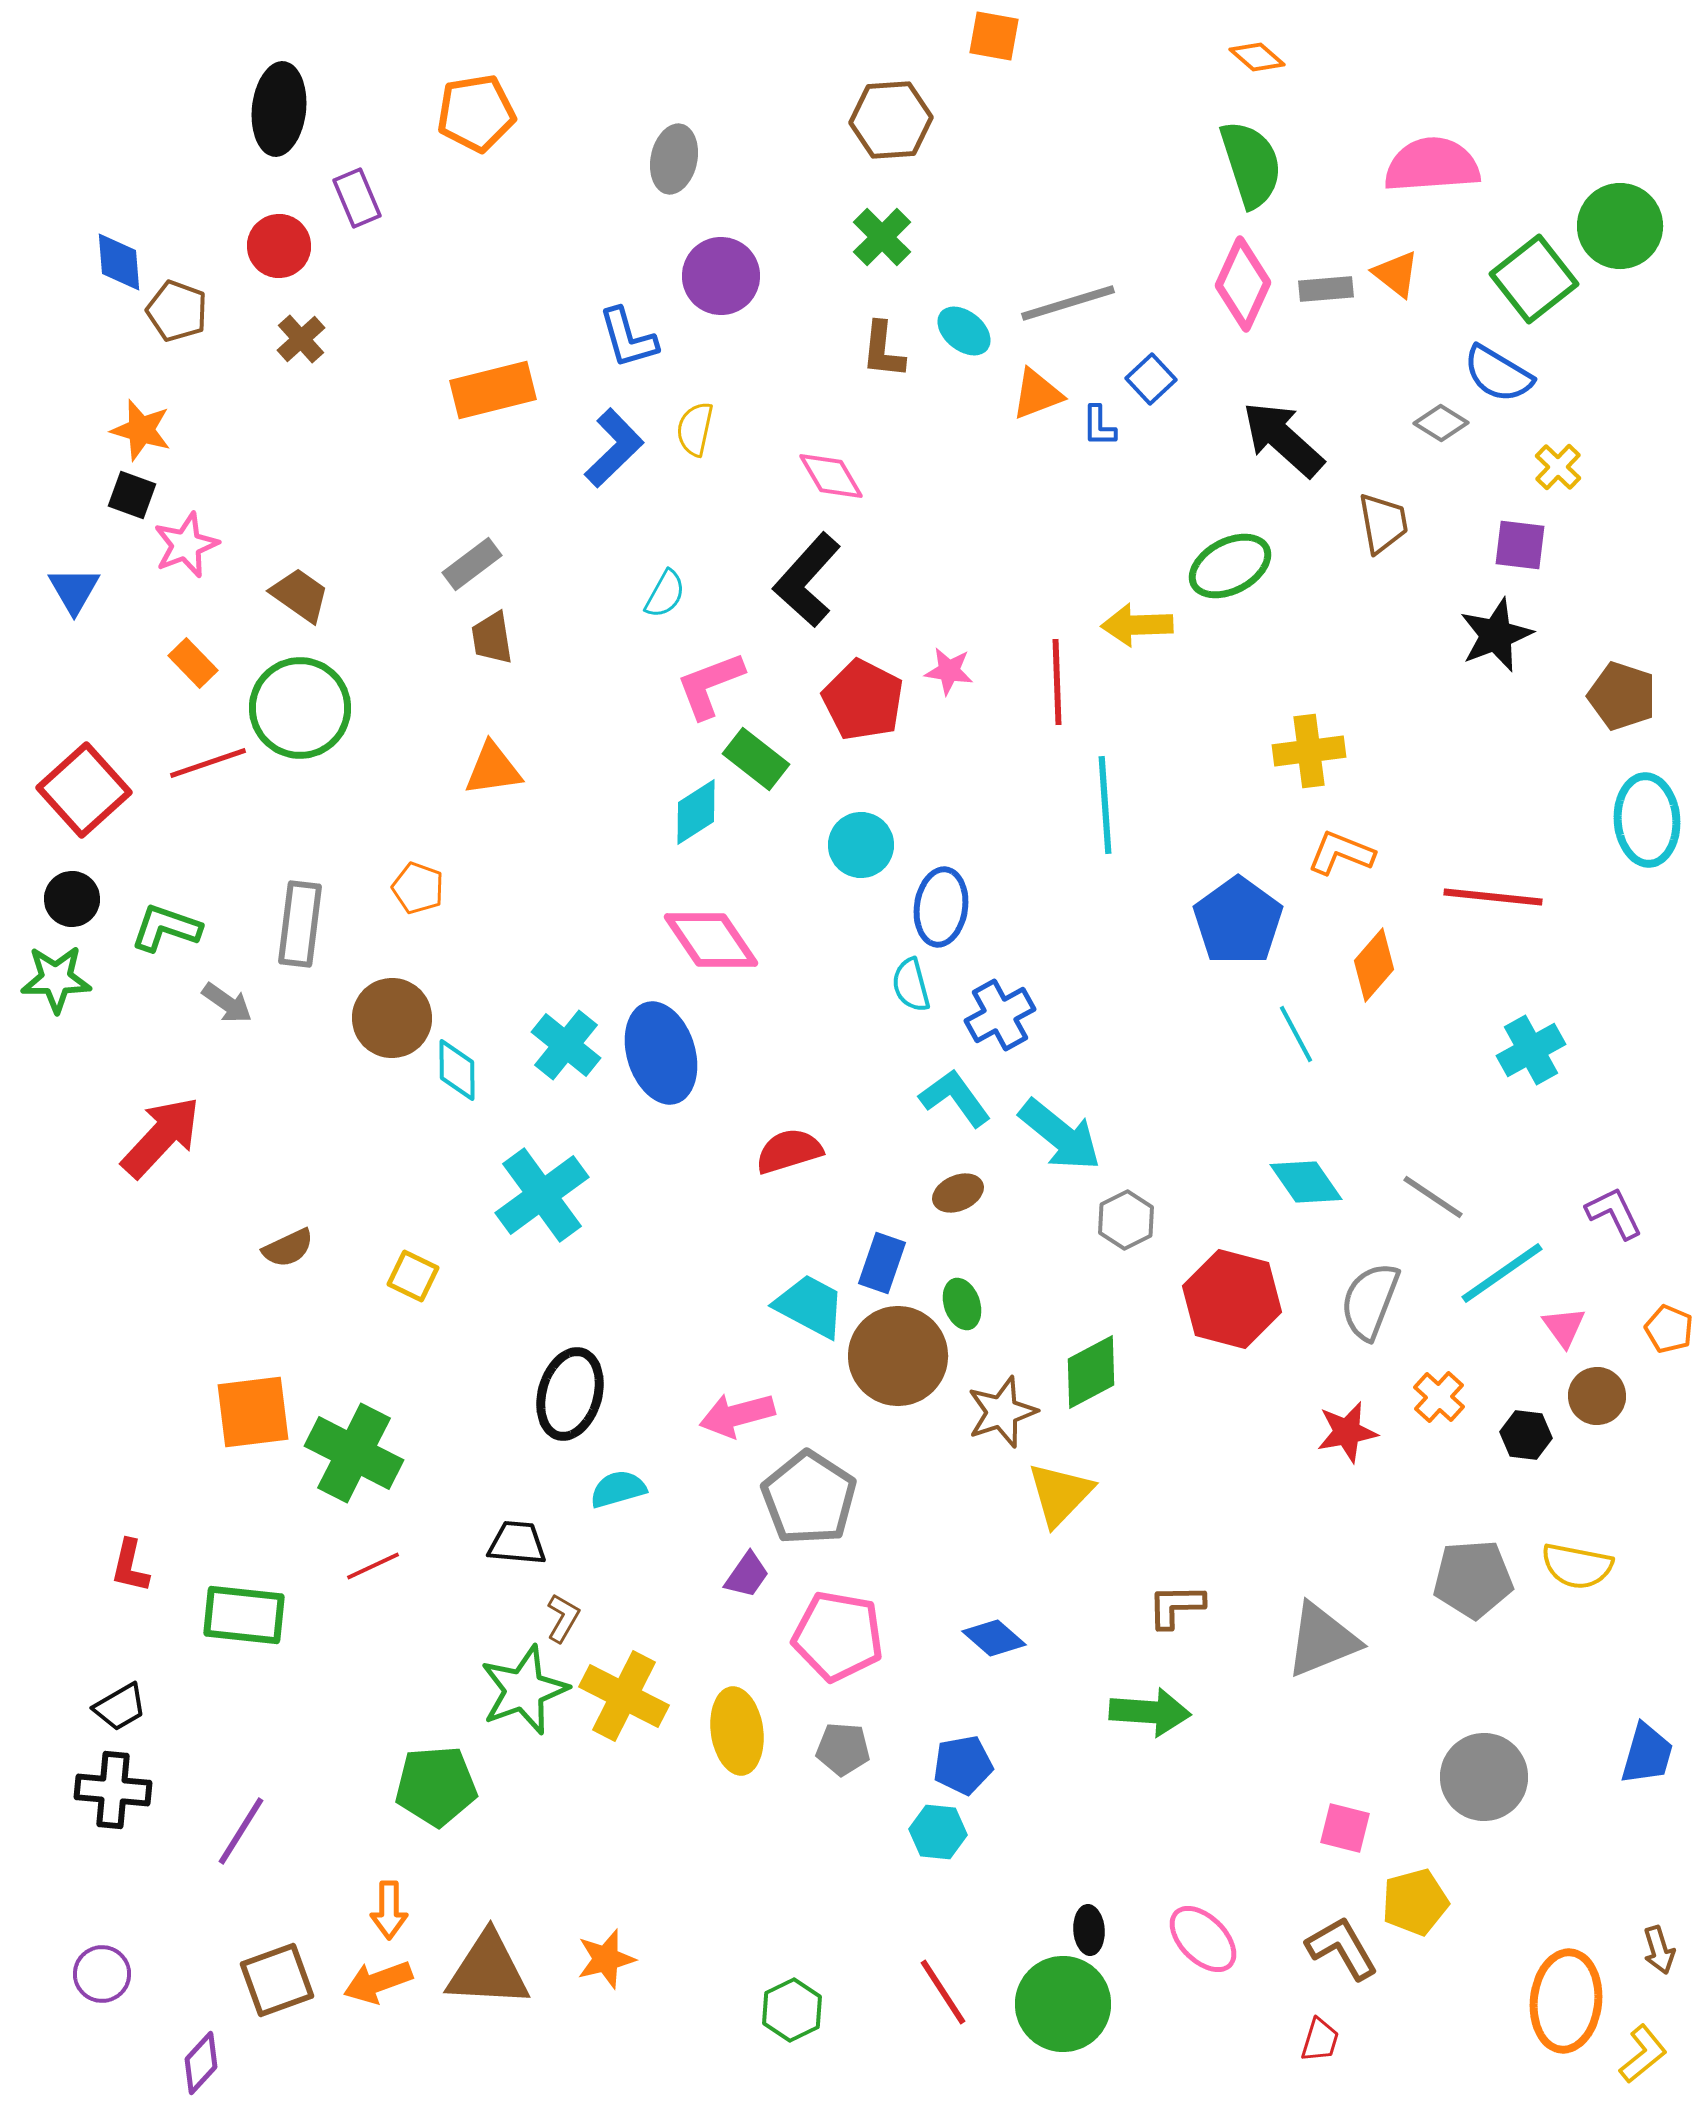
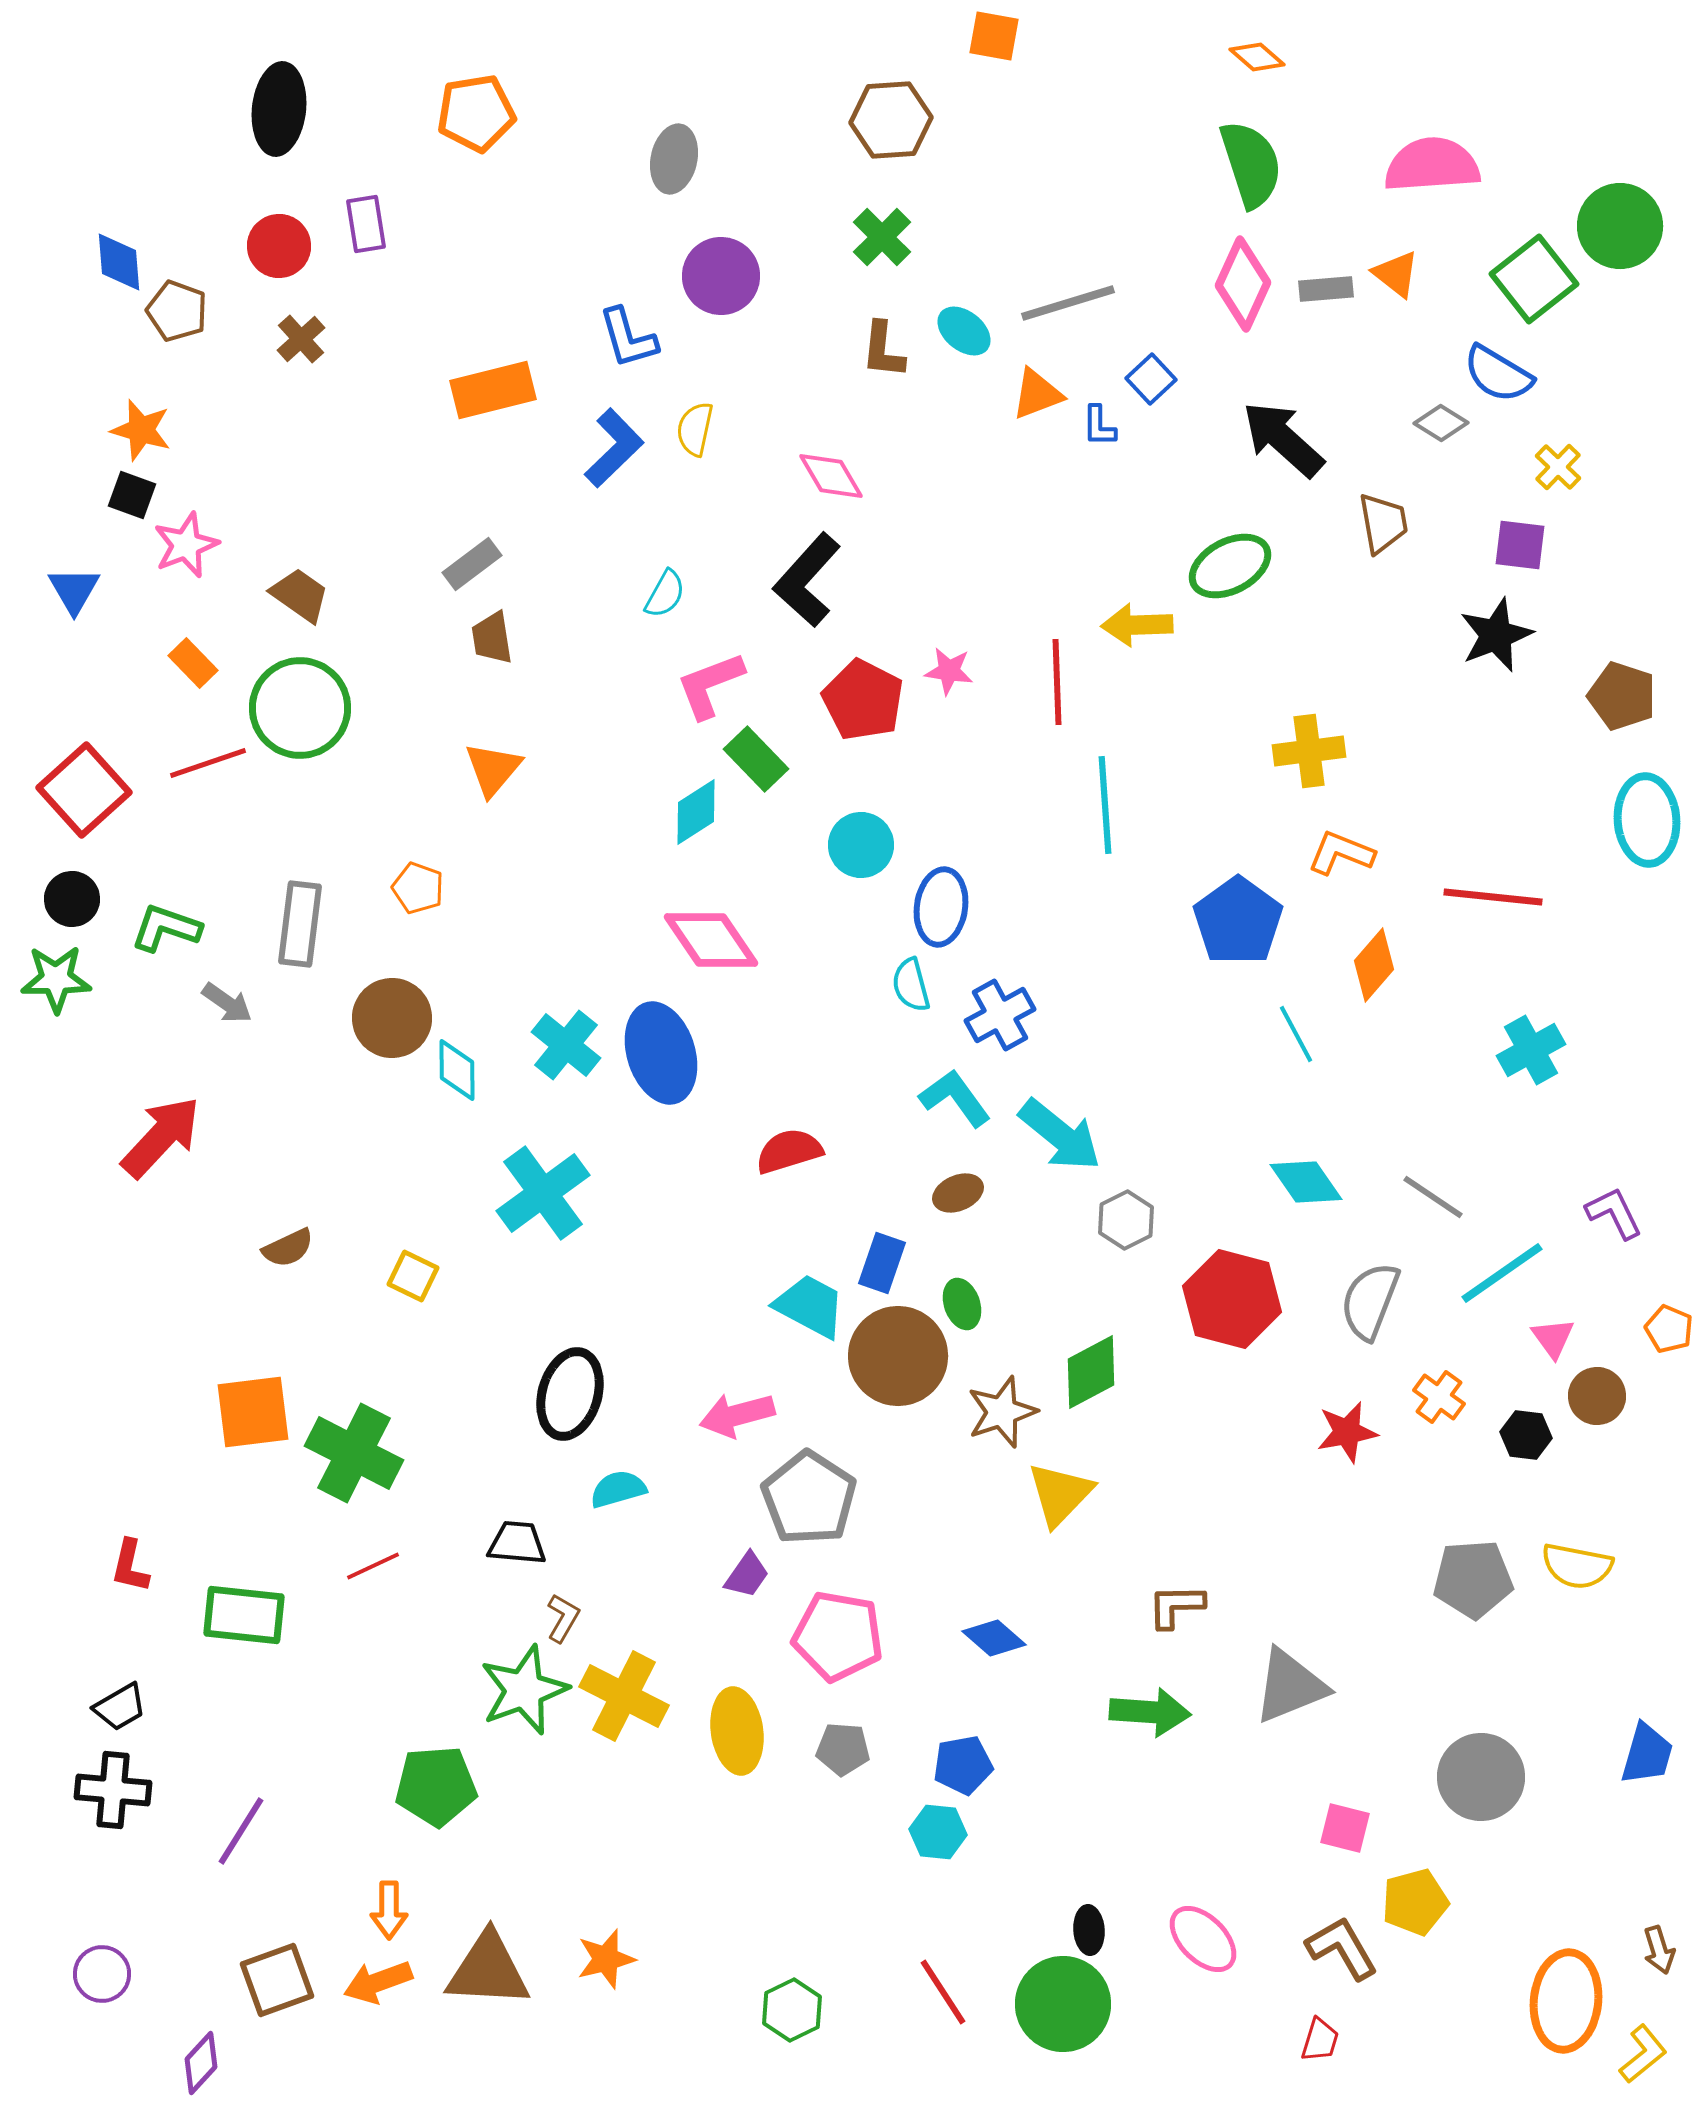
purple rectangle at (357, 198): moved 9 px right, 26 px down; rotated 14 degrees clockwise
green rectangle at (756, 759): rotated 8 degrees clockwise
orange triangle at (493, 769): rotated 42 degrees counterclockwise
cyan cross at (542, 1195): moved 1 px right, 2 px up
pink triangle at (1564, 1327): moved 11 px left, 11 px down
orange cross at (1439, 1397): rotated 6 degrees counterclockwise
gray triangle at (1322, 1640): moved 32 px left, 46 px down
gray circle at (1484, 1777): moved 3 px left
